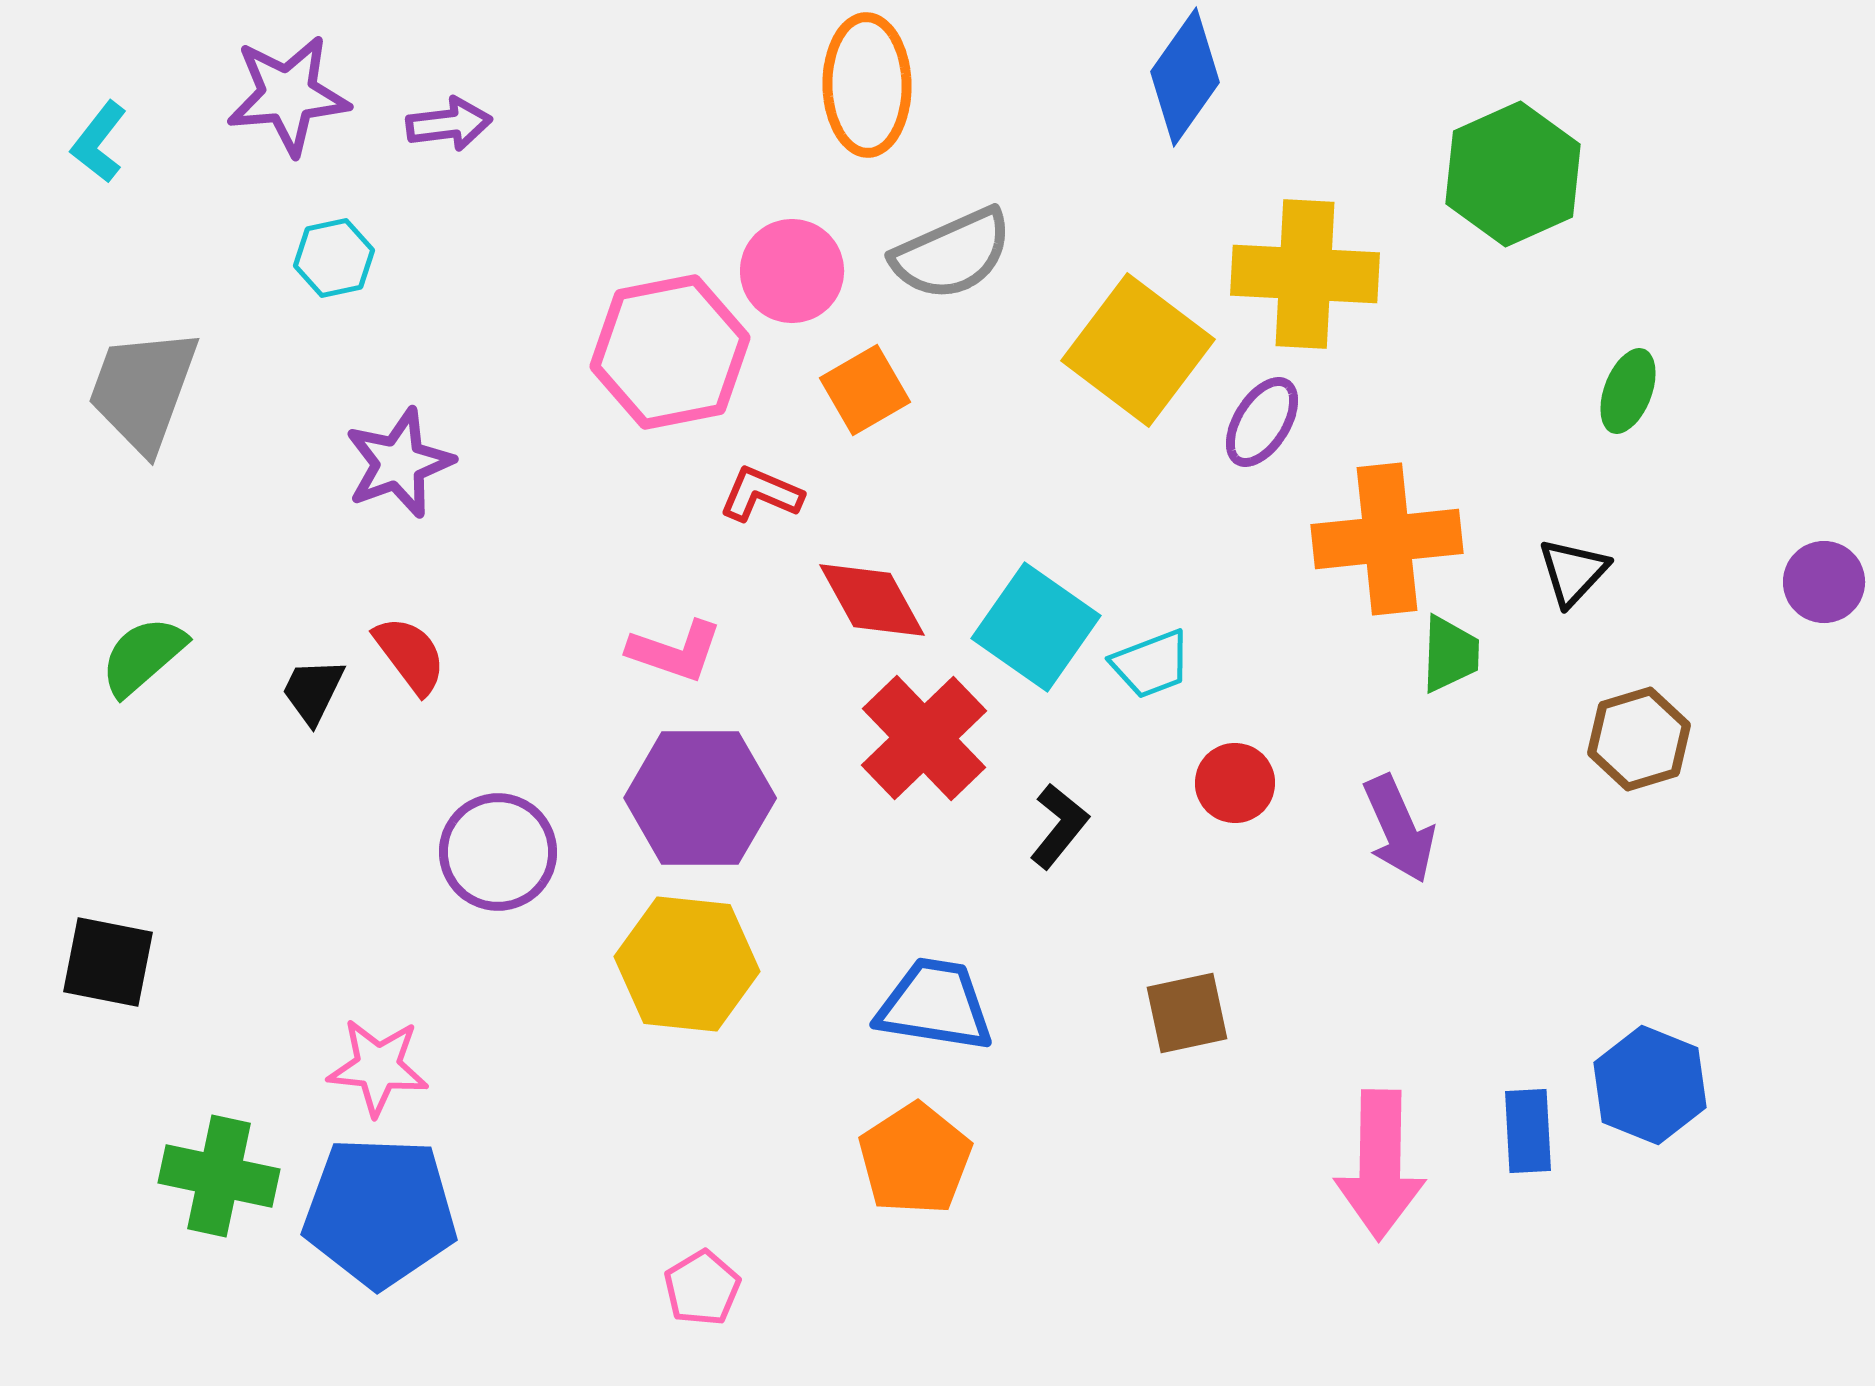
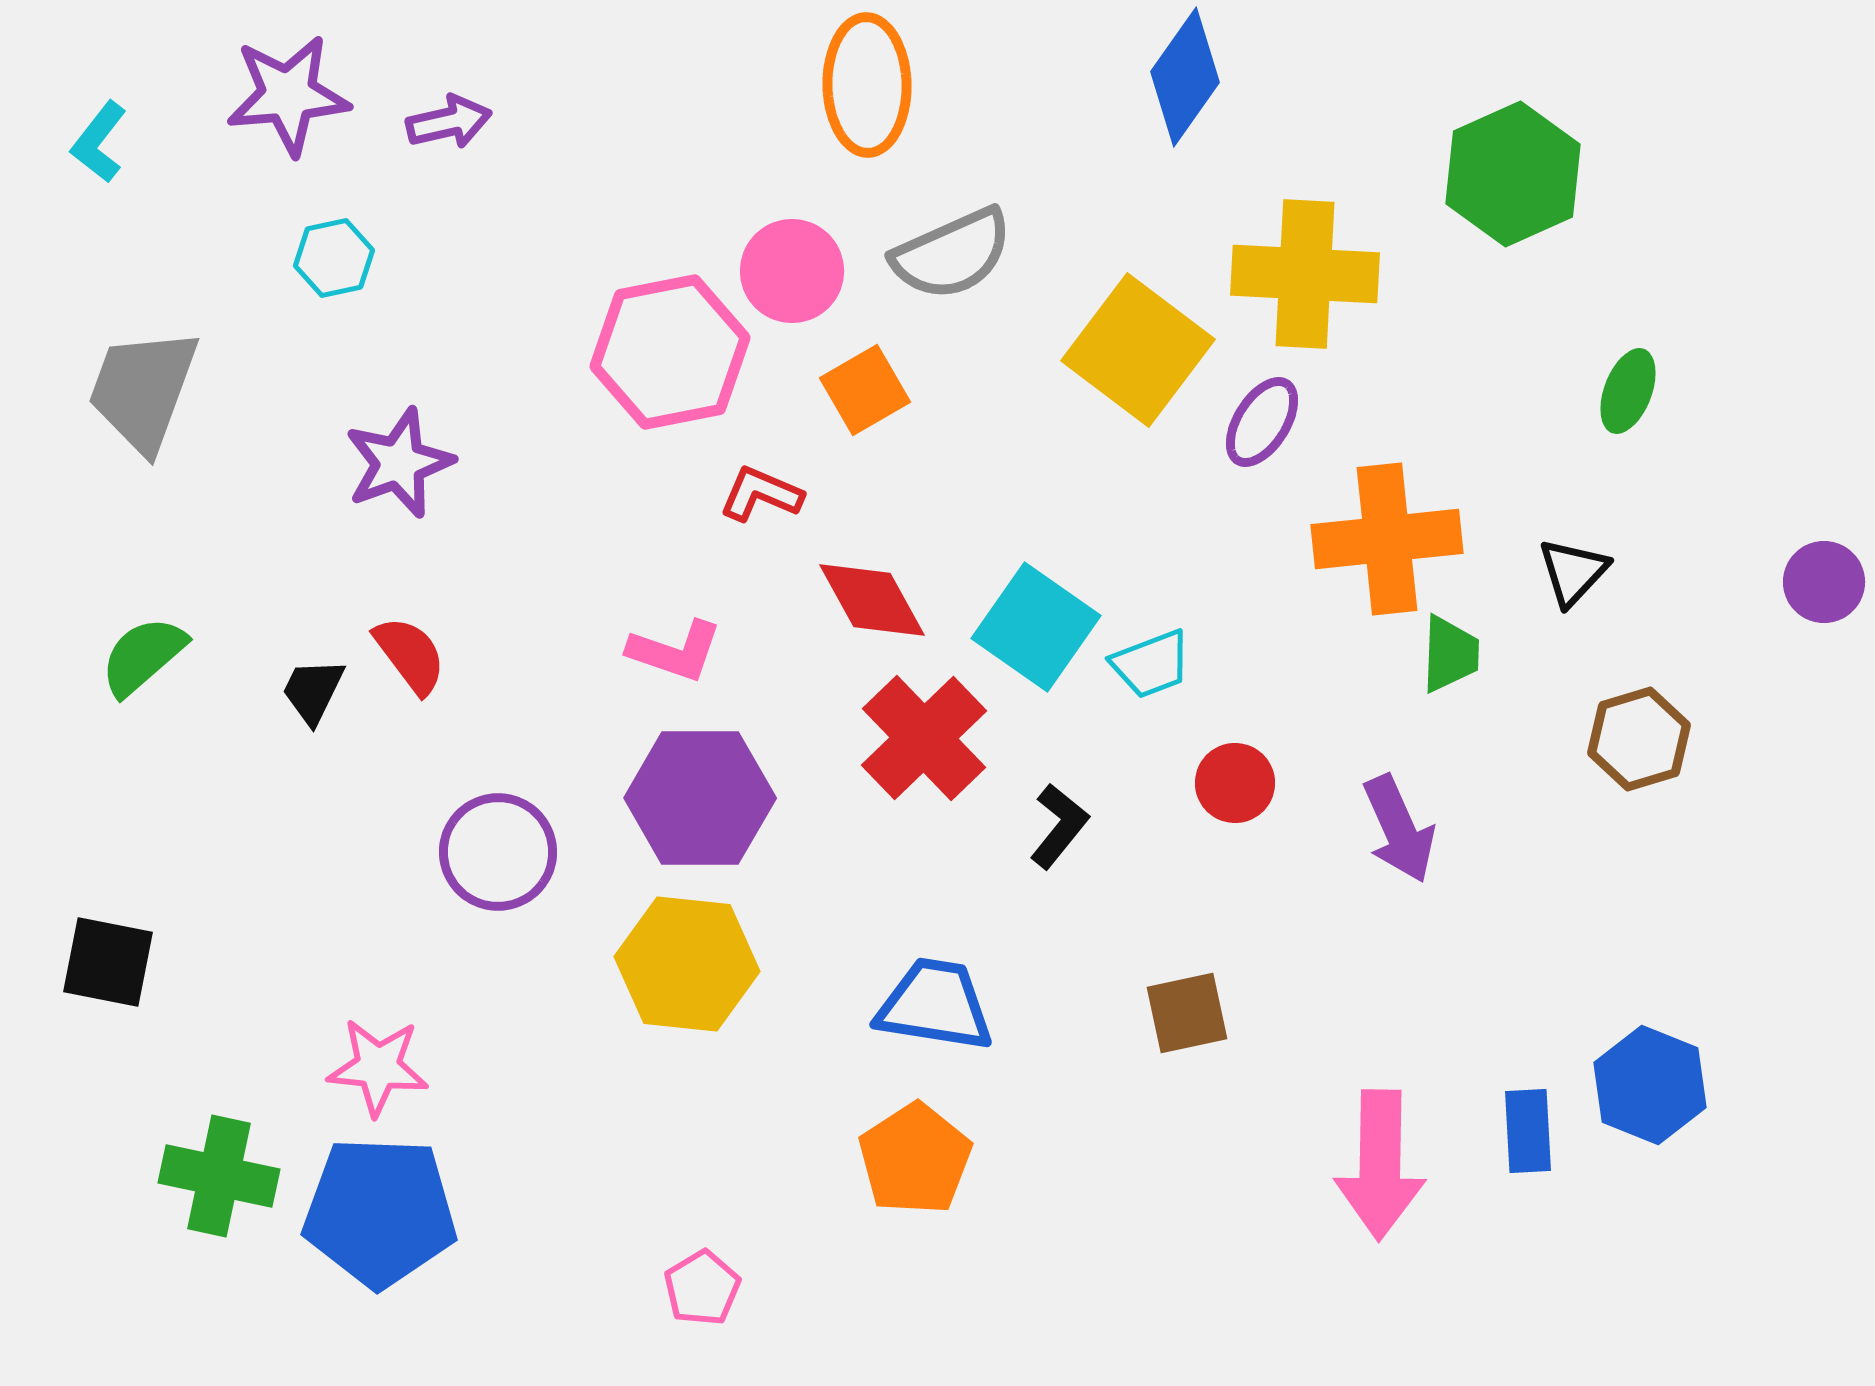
purple arrow at (449, 124): moved 2 px up; rotated 6 degrees counterclockwise
